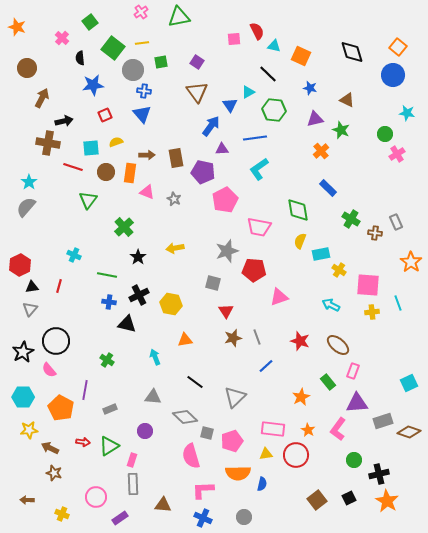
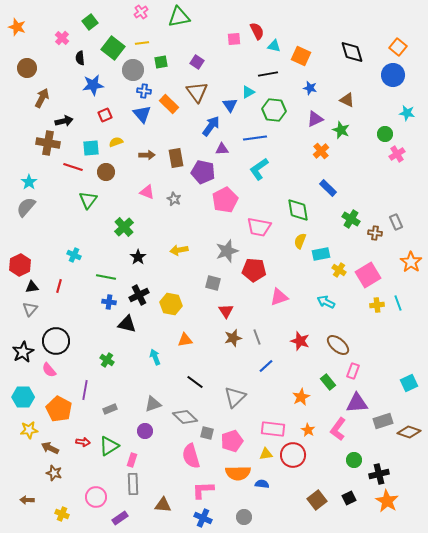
black line at (268, 74): rotated 54 degrees counterclockwise
purple triangle at (315, 119): rotated 12 degrees counterclockwise
orange rectangle at (130, 173): moved 39 px right, 69 px up; rotated 54 degrees counterclockwise
yellow arrow at (175, 248): moved 4 px right, 2 px down
green line at (107, 275): moved 1 px left, 2 px down
pink square at (368, 285): moved 10 px up; rotated 35 degrees counterclockwise
cyan arrow at (331, 305): moved 5 px left, 3 px up
yellow cross at (372, 312): moved 5 px right, 7 px up
gray triangle at (153, 397): moved 7 px down; rotated 24 degrees counterclockwise
orange pentagon at (61, 408): moved 2 px left, 1 px down
red circle at (296, 455): moved 3 px left
blue semicircle at (262, 484): rotated 96 degrees counterclockwise
